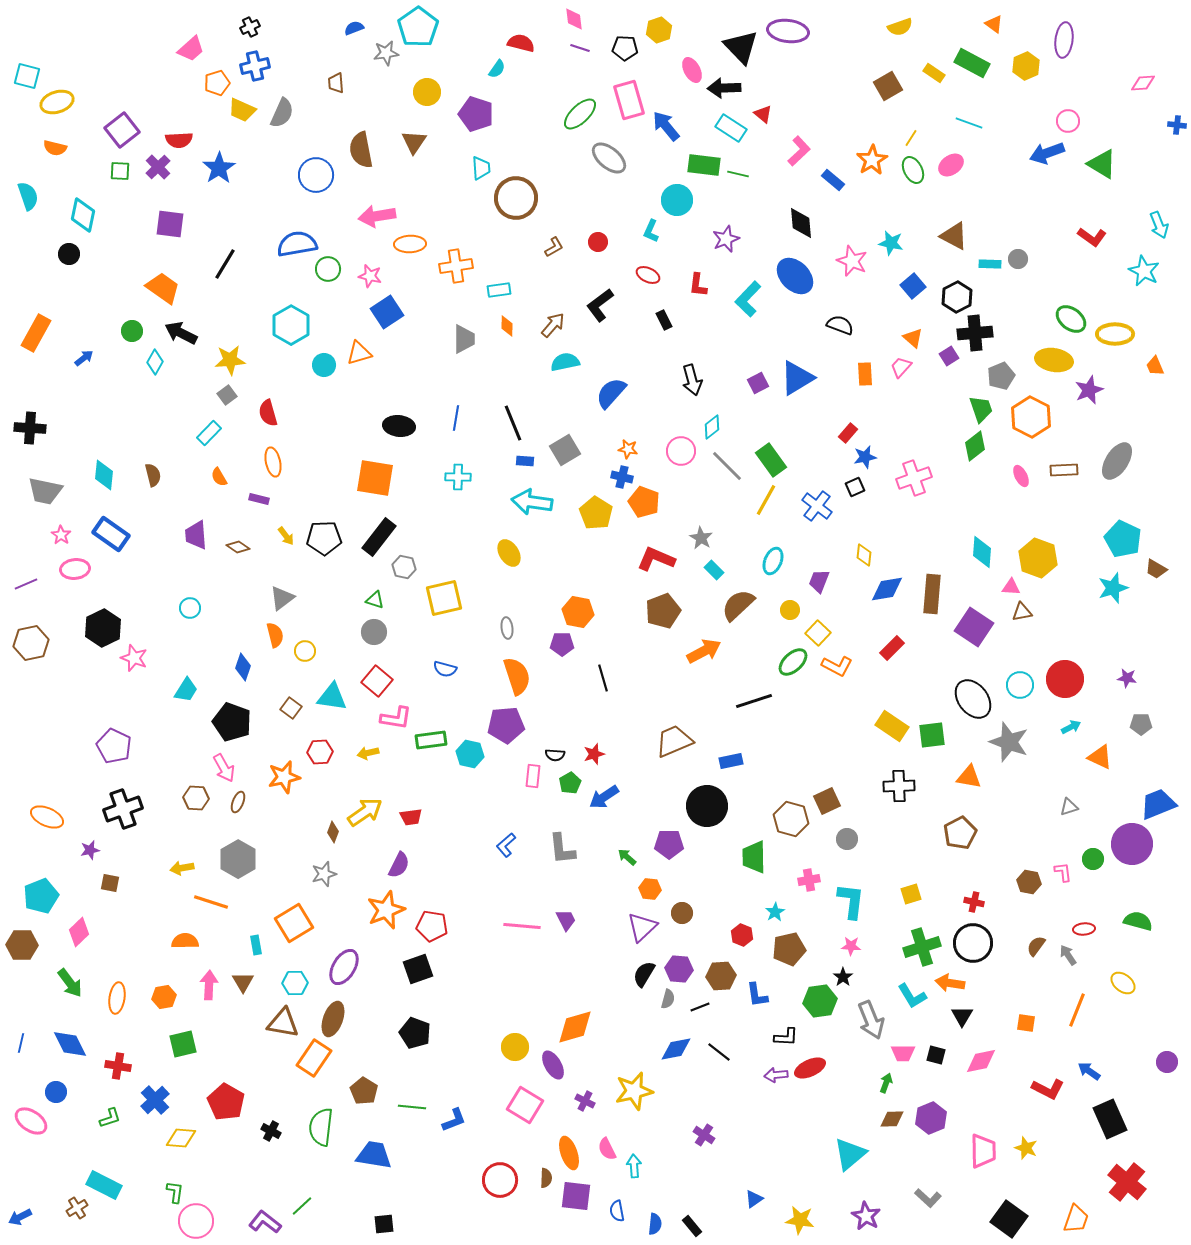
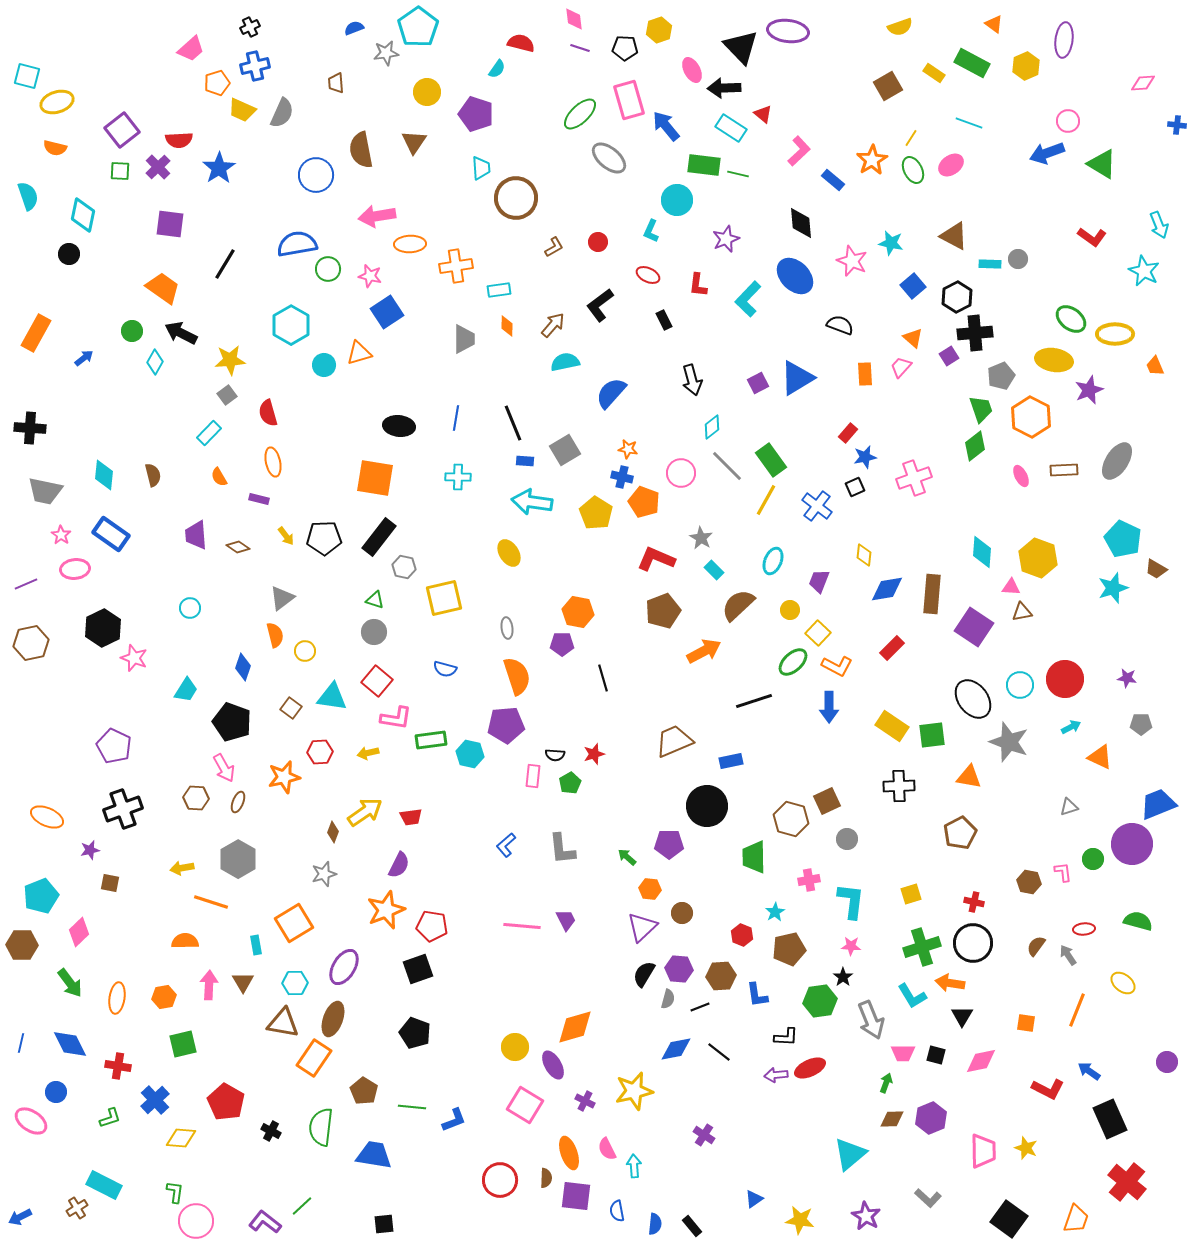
pink circle at (681, 451): moved 22 px down
blue arrow at (604, 797): moved 225 px right, 90 px up; rotated 56 degrees counterclockwise
